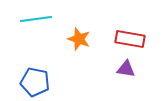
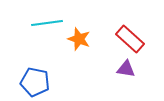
cyan line: moved 11 px right, 4 px down
red rectangle: rotated 32 degrees clockwise
